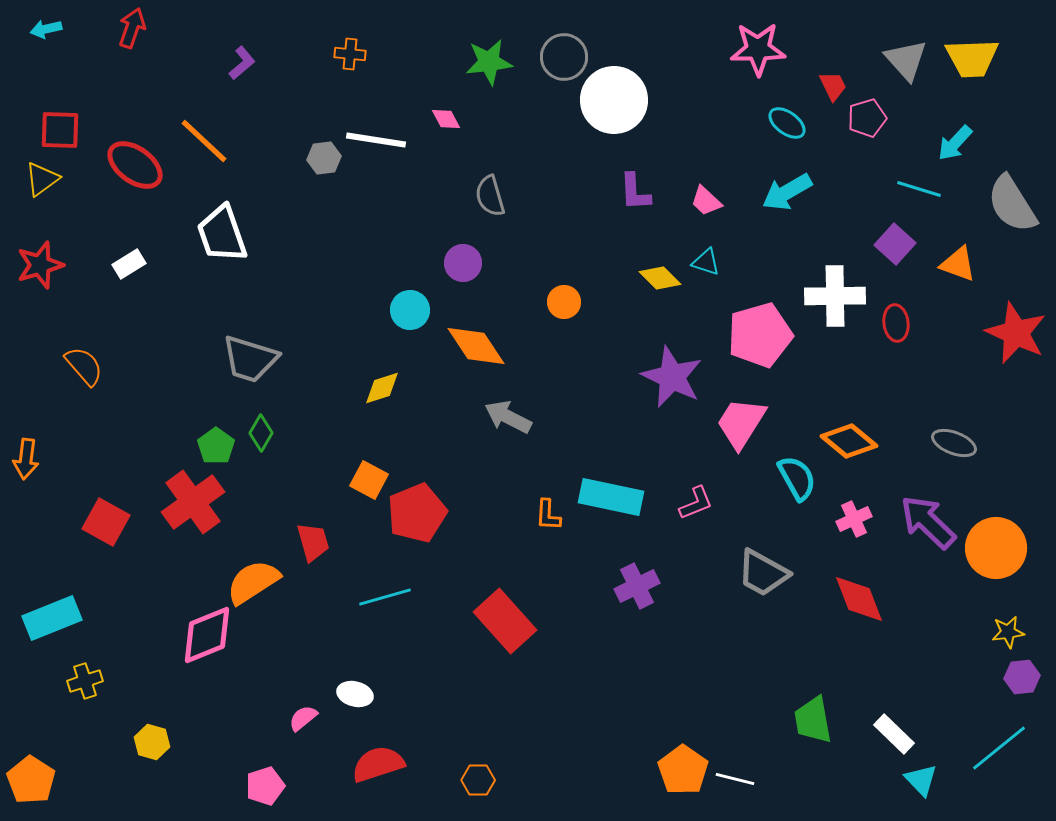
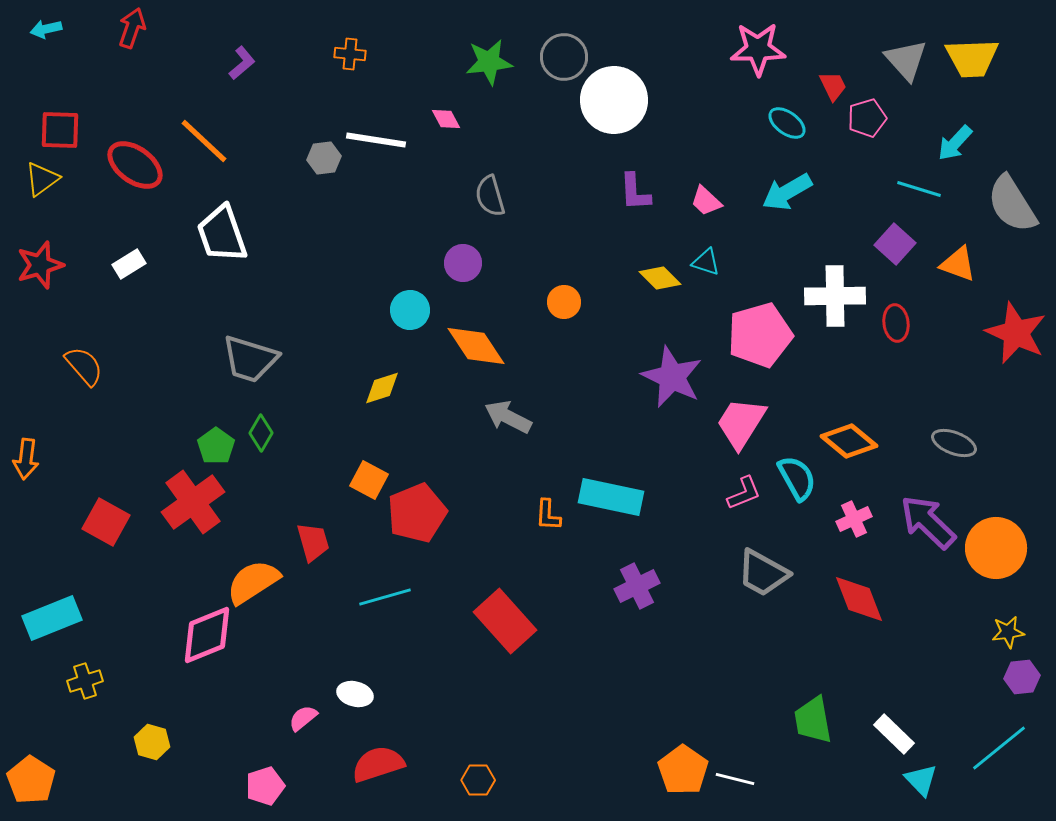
pink L-shape at (696, 503): moved 48 px right, 10 px up
